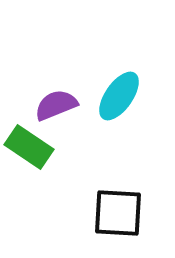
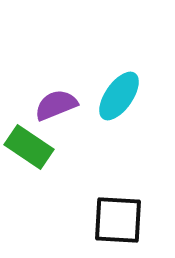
black square: moved 7 px down
